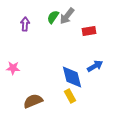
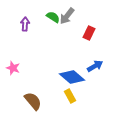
green semicircle: rotated 88 degrees clockwise
red rectangle: moved 2 px down; rotated 56 degrees counterclockwise
pink star: rotated 16 degrees clockwise
blue diamond: rotated 35 degrees counterclockwise
brown semicircle: rotated 72 degrees clockwise
